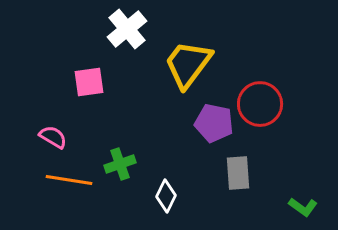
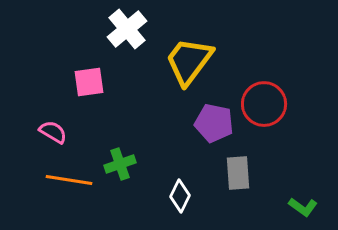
yellow trapezoid: moved 1 px right, 3 px up
red circle: moved 4 px right
pink semicircle: moved 5 px up
white diamond: moved 14 px right
